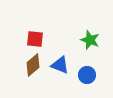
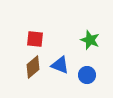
brown diamond: moved 2 px down
